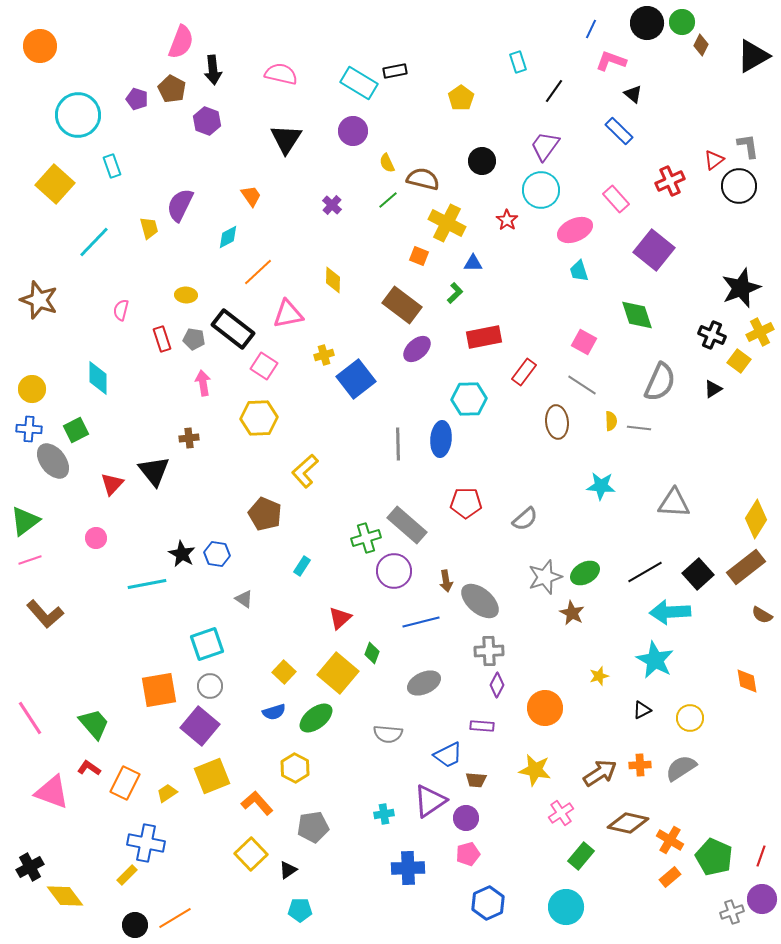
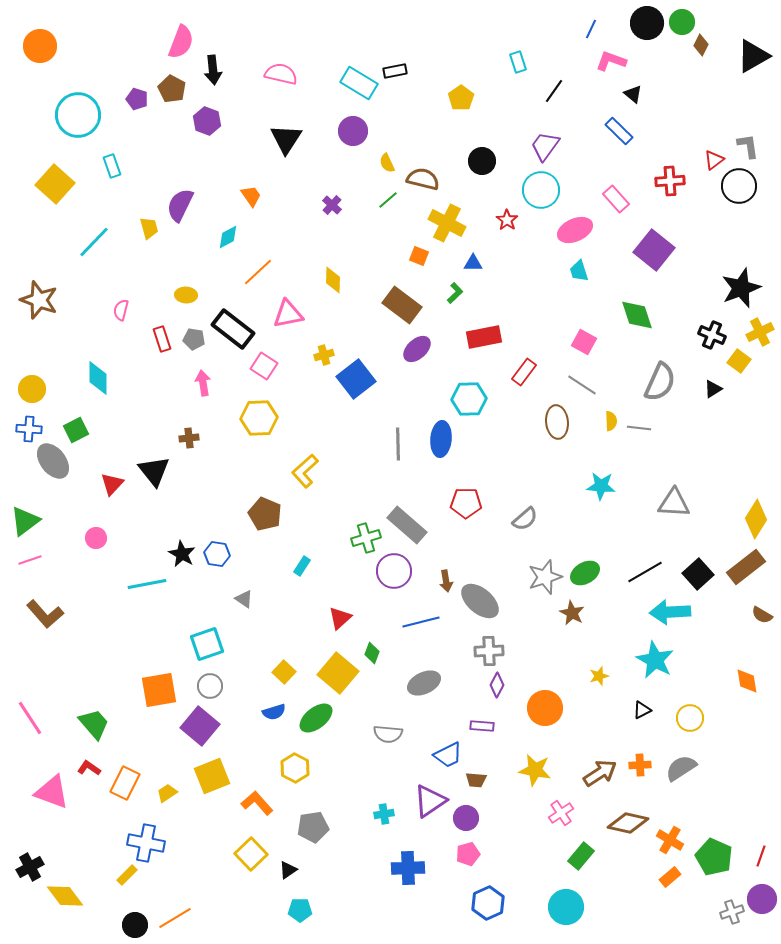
red cross at (670, 181): rotated 20 degrees clockwise
